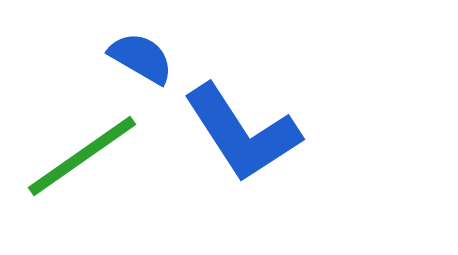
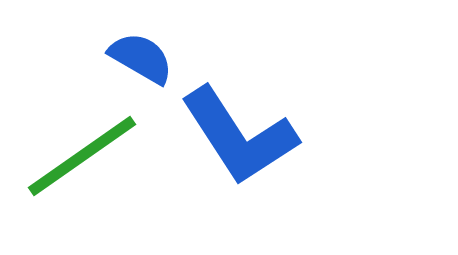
blue L-shape: moved 3 px left, 3 px down
